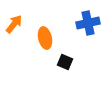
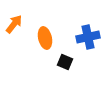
blue cross: moved 14 px down
